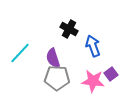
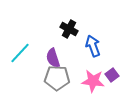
purple square: moved 1 px right, 1 px down
